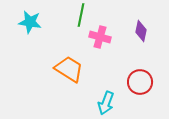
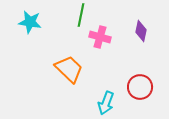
orange trapezoid: rotated 12 degrees clockwise
red circle: moved 5 px down
